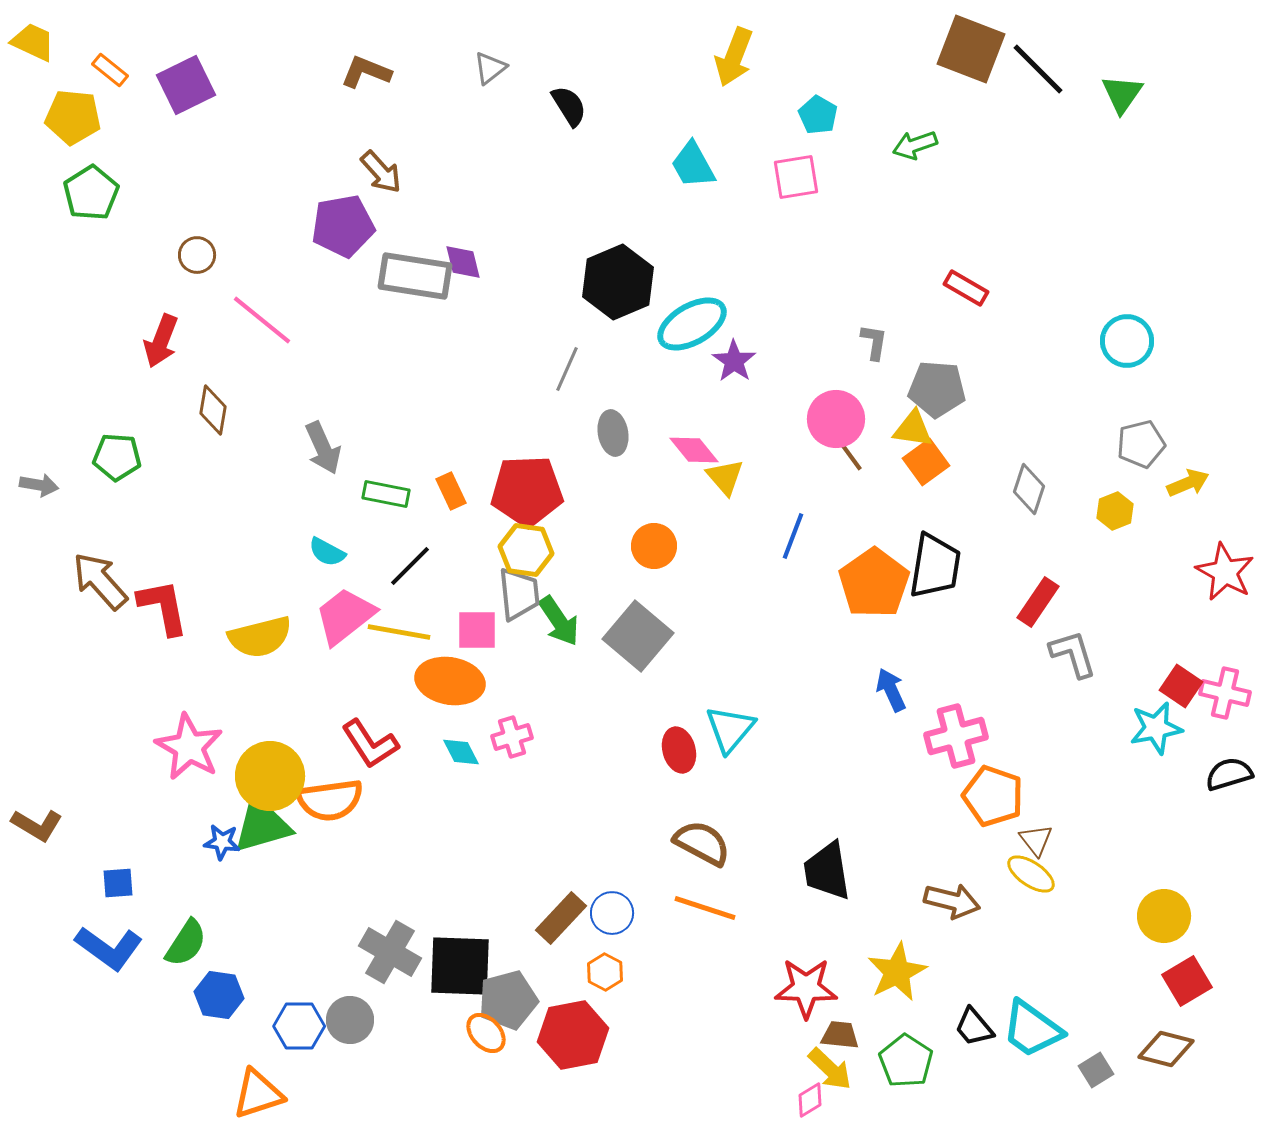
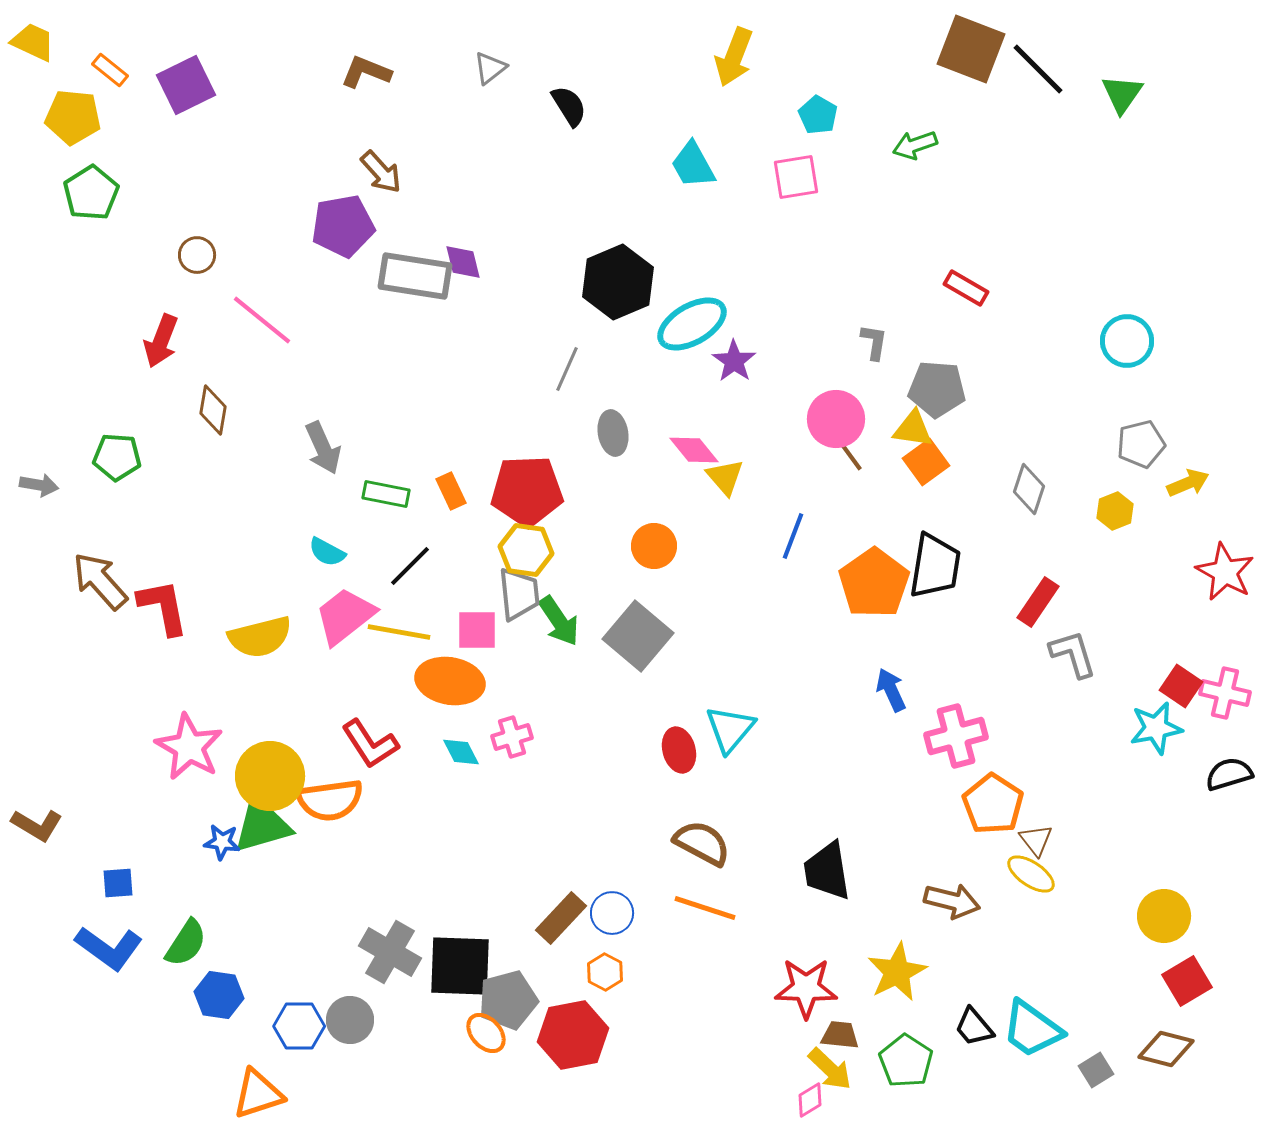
orange pentagon at (993, 796): moved 8 px down; rotated 14 degrees clockwise
